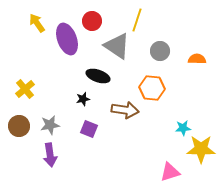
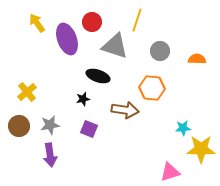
red circle: moved 1 px down
gray triangle: moved 2 px left; rotated 16 degrees counterclockwise
yellow cross: moved 2 px right, 3 px down
